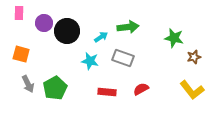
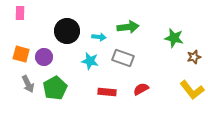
pink rectangle: moved 1 px right
purple circle: moved 34 px down
cyan arrow: moved 2 px left; rotated 40 degrees clockwise
